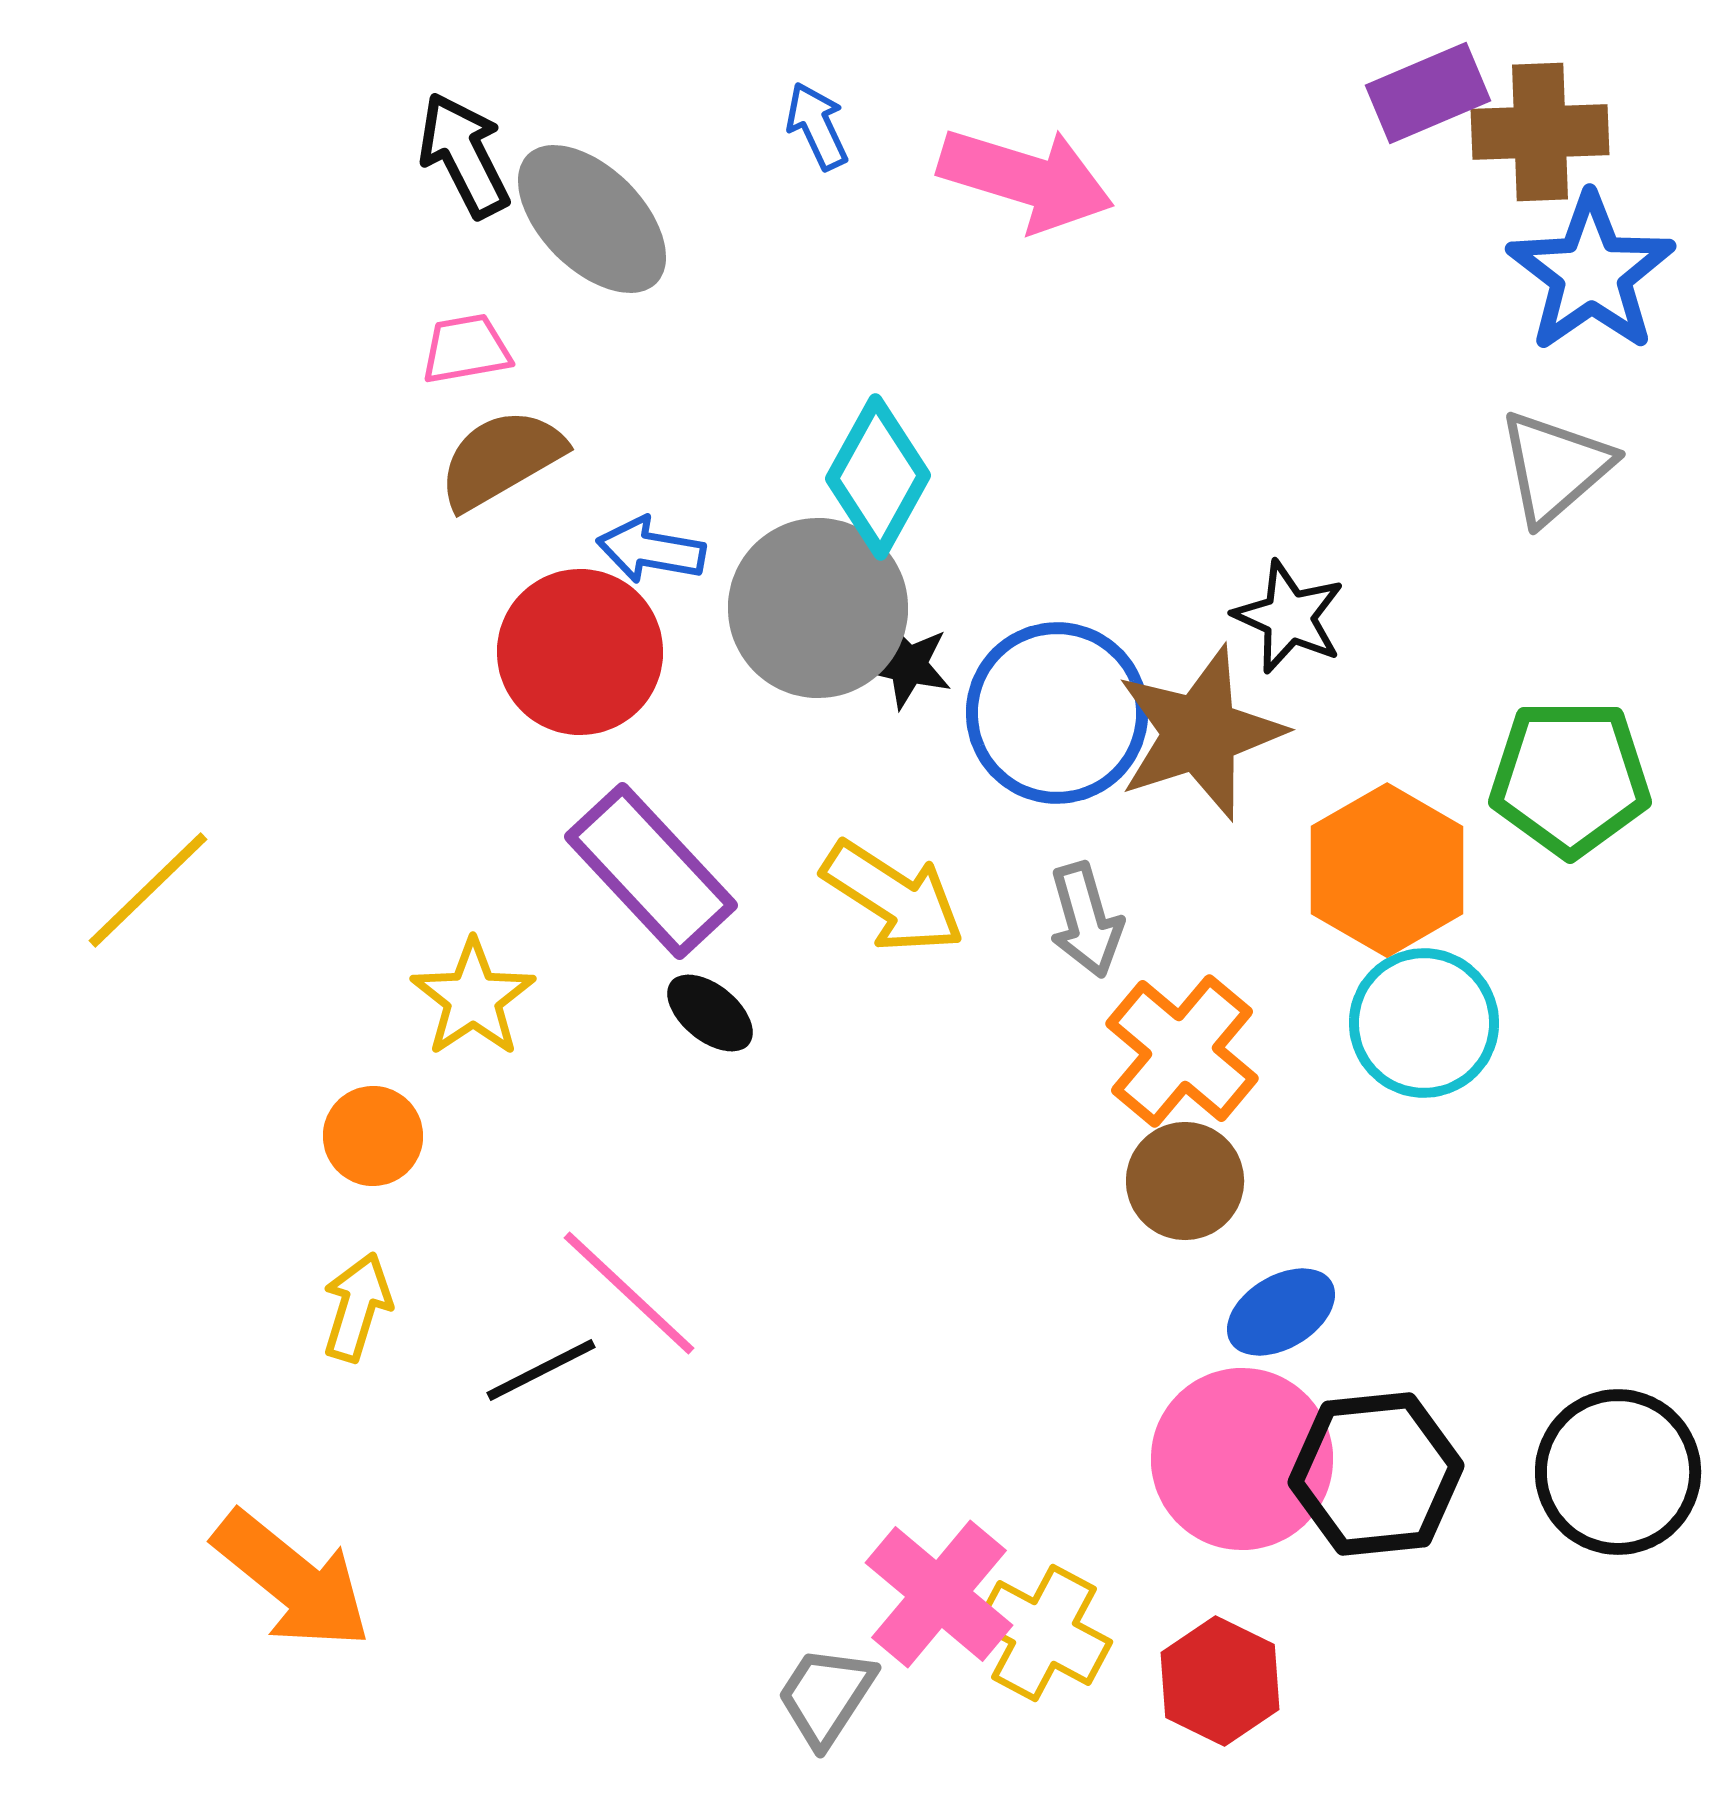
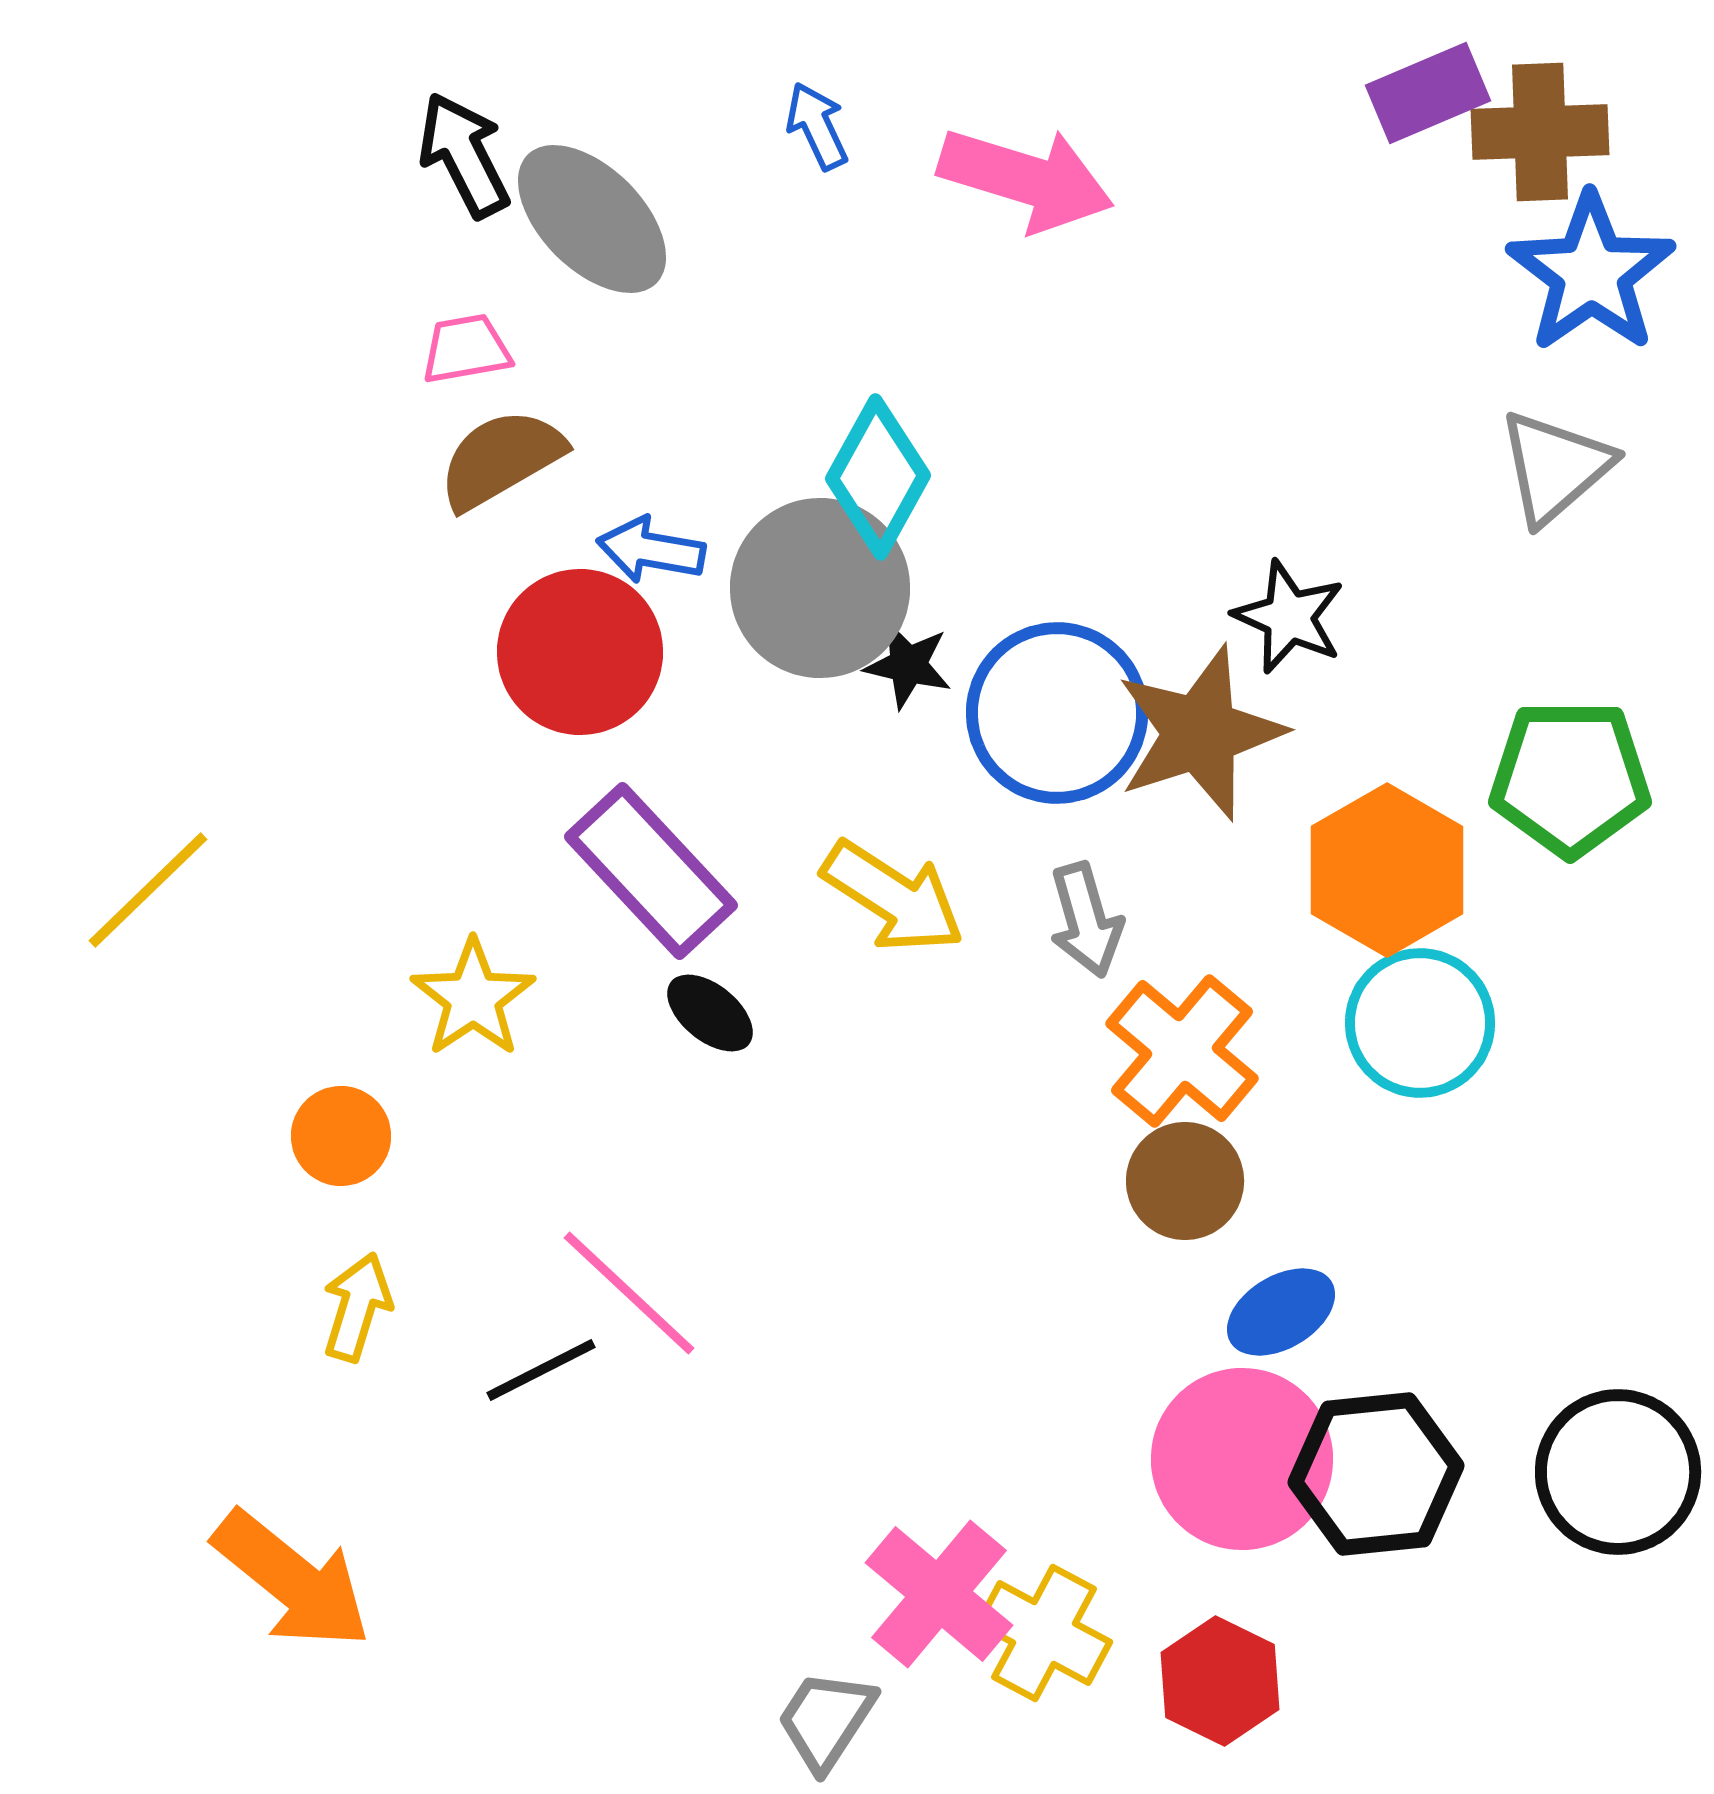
gray circle at (818, 608): moved 2 px right, 20 px up
cyan circle at (1424, 1023): moved 4 px left
orange circle at (373, 1136): moved 32 px left
gray trapezoid at (826, 1696): moved 24 px down
